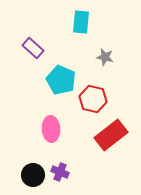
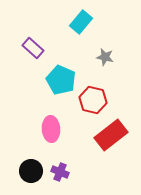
cyan rectangle: rotated 35 degrees clockwise
red hexagon: moved 1 px down
black circle: moved 2 px left, 4 px up
